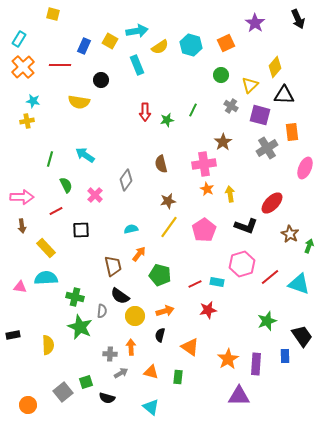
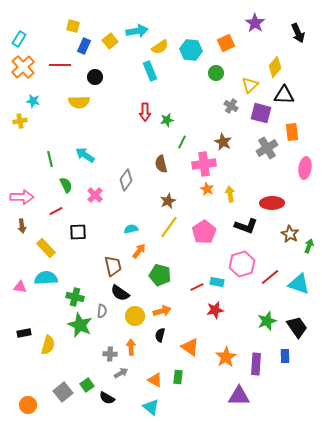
yellow square at (53, 14): moved 20 px right, 12 px down
black arrow at (298, 19): moved 14 px down
yellow square at (110, 41): rotated 21 degrees clockwise
cyan hexagon at (191, 45): moved 5 px down; rotated 10 degrees counterclockwise
cyan rectangle at (137, 65): moved 13 px right, 6 px down
green circle at (221, 75): moved 5 px left, 2 px up
black circle at (101, 80): moved 6 px left, 3 px up
yellow semicircle at (79, 102): rotated 10 degrees counterclockwise
green line at (193, 110): moved 11 px left, 32 px down
purple square at (260, 115): moved 1 px right, 2 px up
yellow cross at (27, 121): moved 7 px left
brown star at (223, 142): rotated 12 degrees counterclockwise
green line at (50, 159): rotated 28 degrees counterclockwise
pink ellipse at (305, 168): rotated 15 degrees counterclockwise
brown star at (168, 201): rotated 14 degrees counterclockwise
red ellipse at (272, 203): rotated 45 degrees clockwise
black square at (81, 230): moved 3 px left, 2 px down
pink pentagon at (204, 230): moved 2 px down
orange arrow at (139, 254): moved 3 px up
red line at (195, 284): moved 2 px right, 3 px down
black semicircle at (120, 296): moved 3 px up
red star at (208, 310): moved 7 px right
orange arrow at (165, 311): moved 3 px left
green star at (80, 327): moved 2 px up
black rectangle at (13, 335): moved 11 px right, 2 px up
black trapezoid at (302, 336): moved 5 px left, 9 px up
yellow semicircle at (48, 345): rotated 18 degrees clockwise
orange star at (228, 359): moved 2 px left, 2 px up
orange triangle at (151, 372): moved 4 px right, 8 px down; rotated 14 degrees clockwise
green square at (86, 382): moved 1 px right, 3 px down; rotated 16 degrees counterclockwise
black semicircle at (107, 398): rotated 14 degrees clockwise
